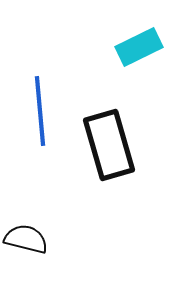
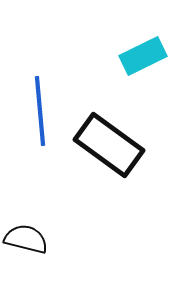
cyan rectangle: moved 4 px right, 9 px down
black rectangle: rotated 38 degrees counterclockwise
